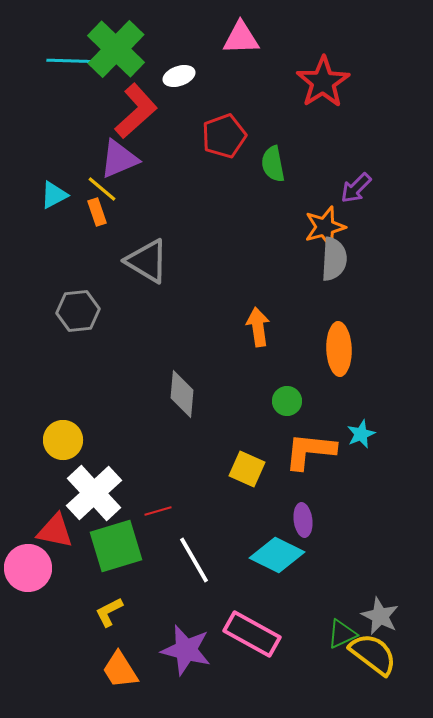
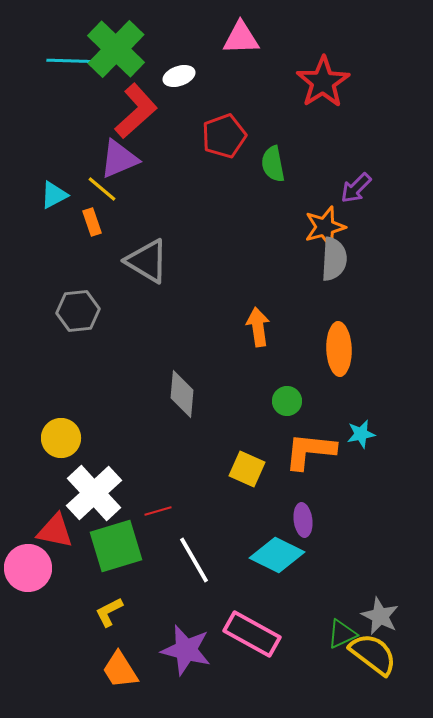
orange rectangle: moved 5 px left, 10 px down
cyan star: rotated 12 degrees clockwise
yellow circle: moved 2 px left, 2 px up
